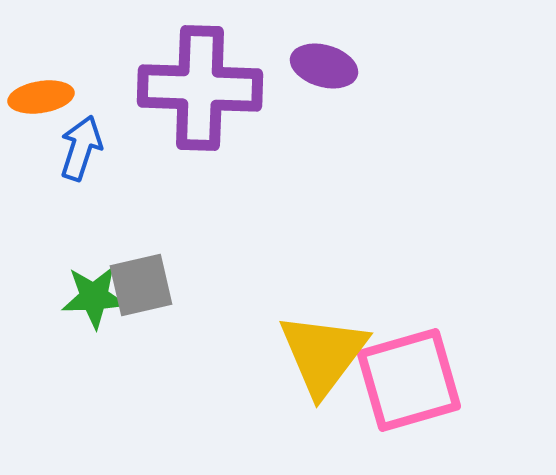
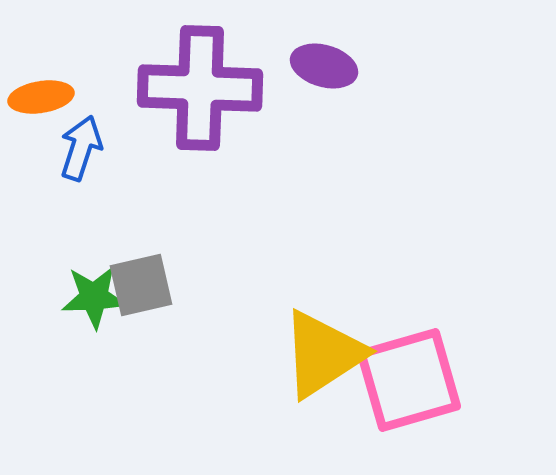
yellow triangle: rotated 20 degrees clockwise
